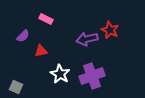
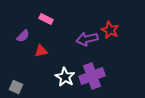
white star: moved 5 px right, 3 px down
